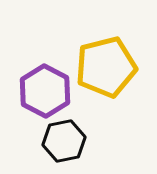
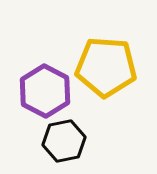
yellow pentagon: rotated 18 degrees clockwise
